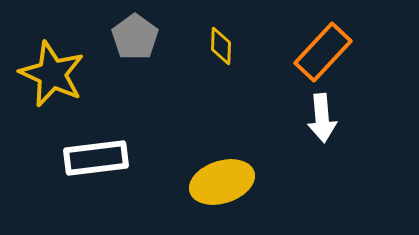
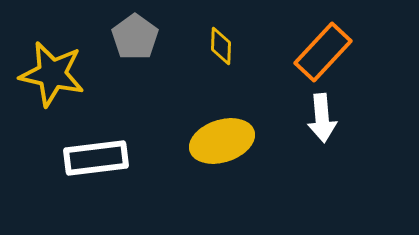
yellow star: rotated 12 degrees counterclockwise
yellow ellipse: moved 41 px up
